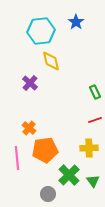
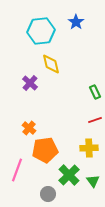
yellow diamond: moved 3 px down
pink line: moved 12 px down; rotated 25 degrees clockwise
